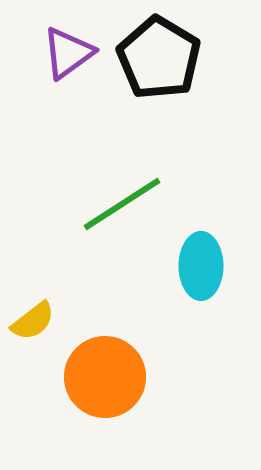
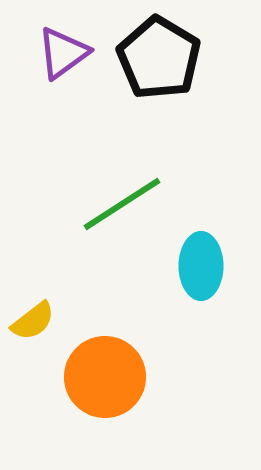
purple triangle: moved 5 px left
